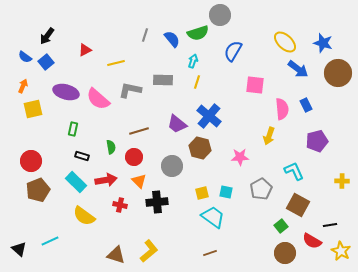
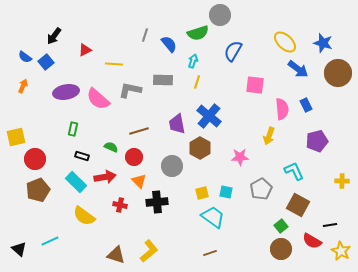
black arrow at (47, 36): moved 7 px right
blue semicircle at (172, 39): moved 3 px left, 5 px down
yellow line at (116, 63): moved 2 px left, 1 px down; rotated 18 degrees clockwise
purple ellipse at (66, 92): rotated 25 degrees counterclockwise
yellow square at (33, 109): moved 17 px left, 28 px down
purple trapezoid at (177, 124): rotated 40 degrees clockwise
green semicircle at (111, 147): rotated 56 degrees counterclockwise
brown hexagon at (200, 148): rotated 15 degrees clockwise
red circle at (31, 161): moved 4 px right, 2 px up
red arrow at (106, 180): moved 1 px left, 3 px up
brown circle at (285, 253): moved 4 px left, 4 px up
